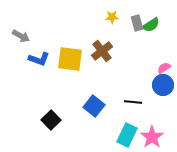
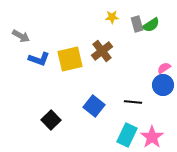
gray rectangle: moved 1 px down
yellow square: rotated 20 degrees counterclockwise
